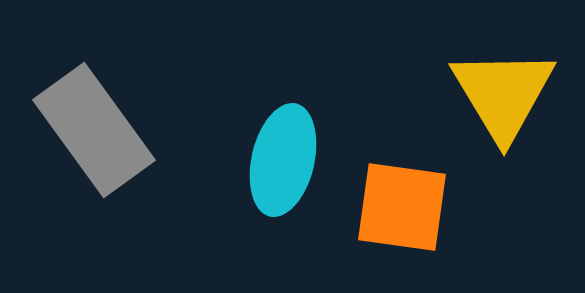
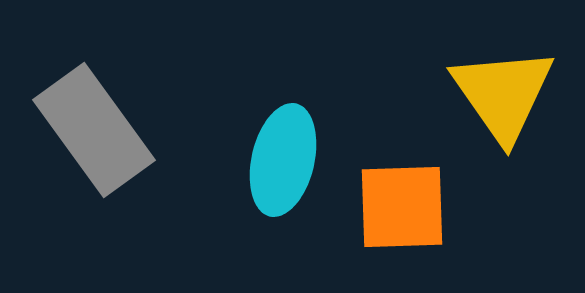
yellow triangle: rotated 4 degrees counterclockwise
orange square: rotated 10 degrees counterclockwise
